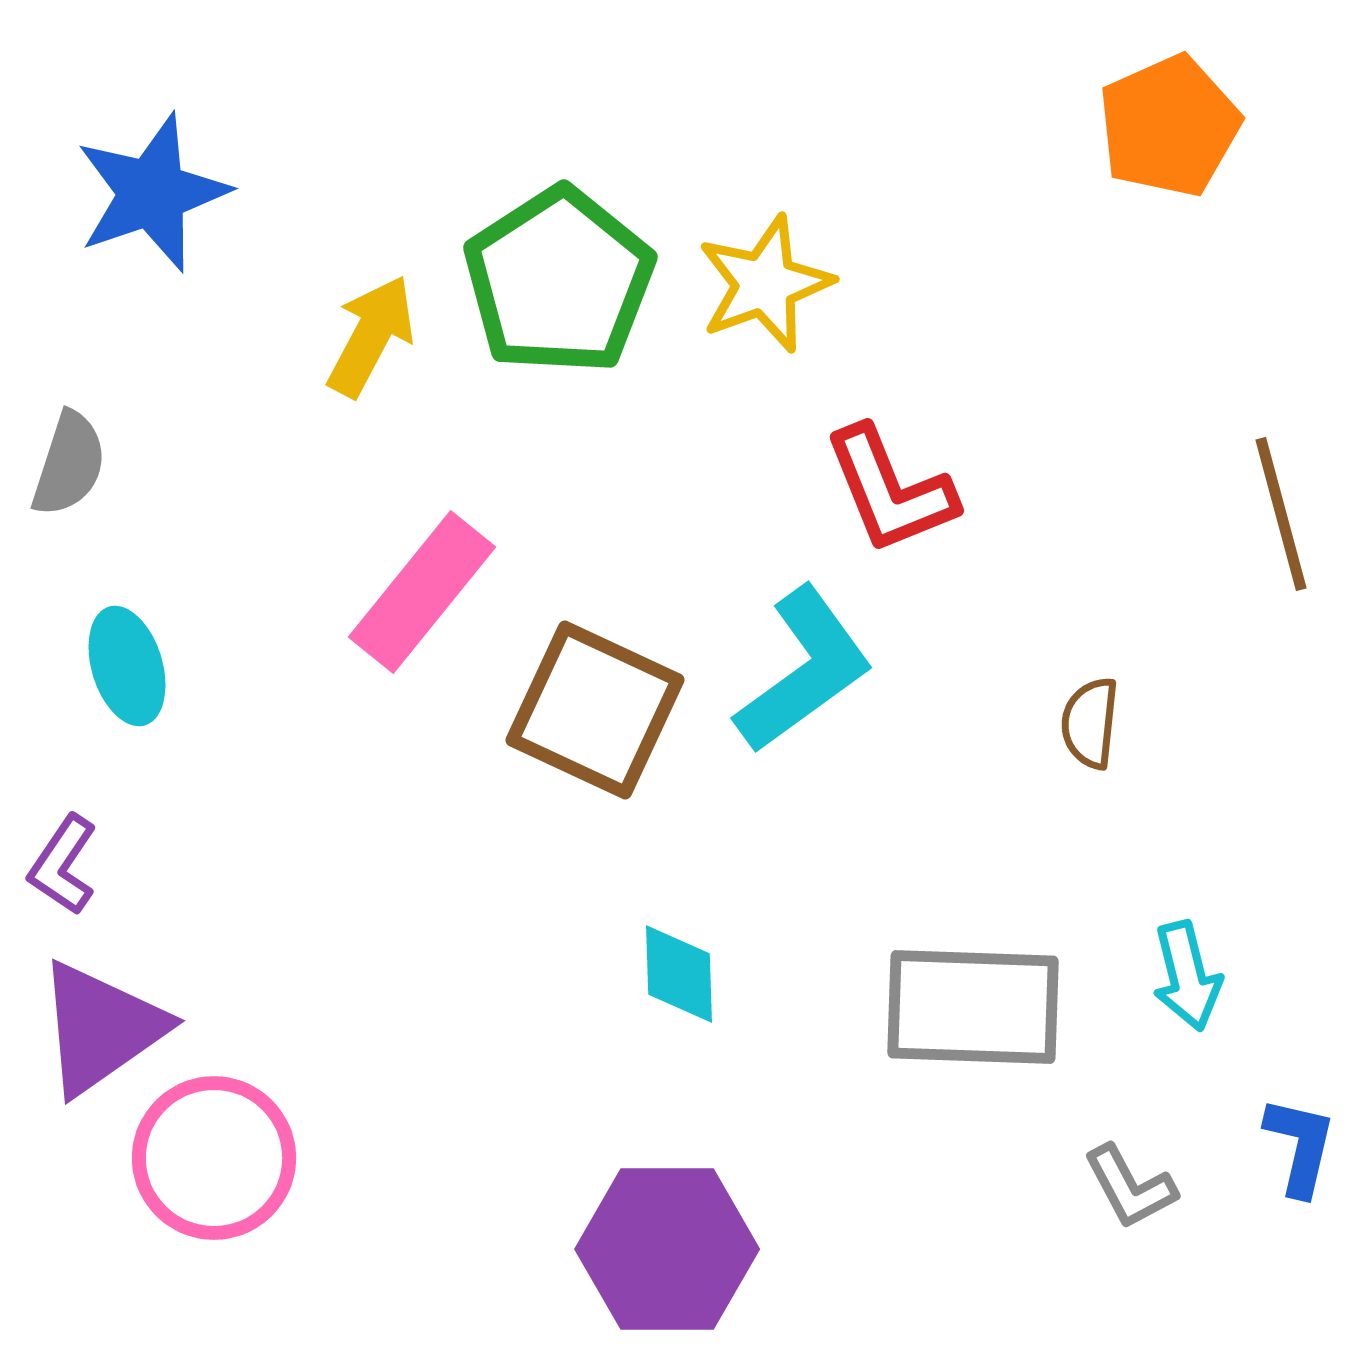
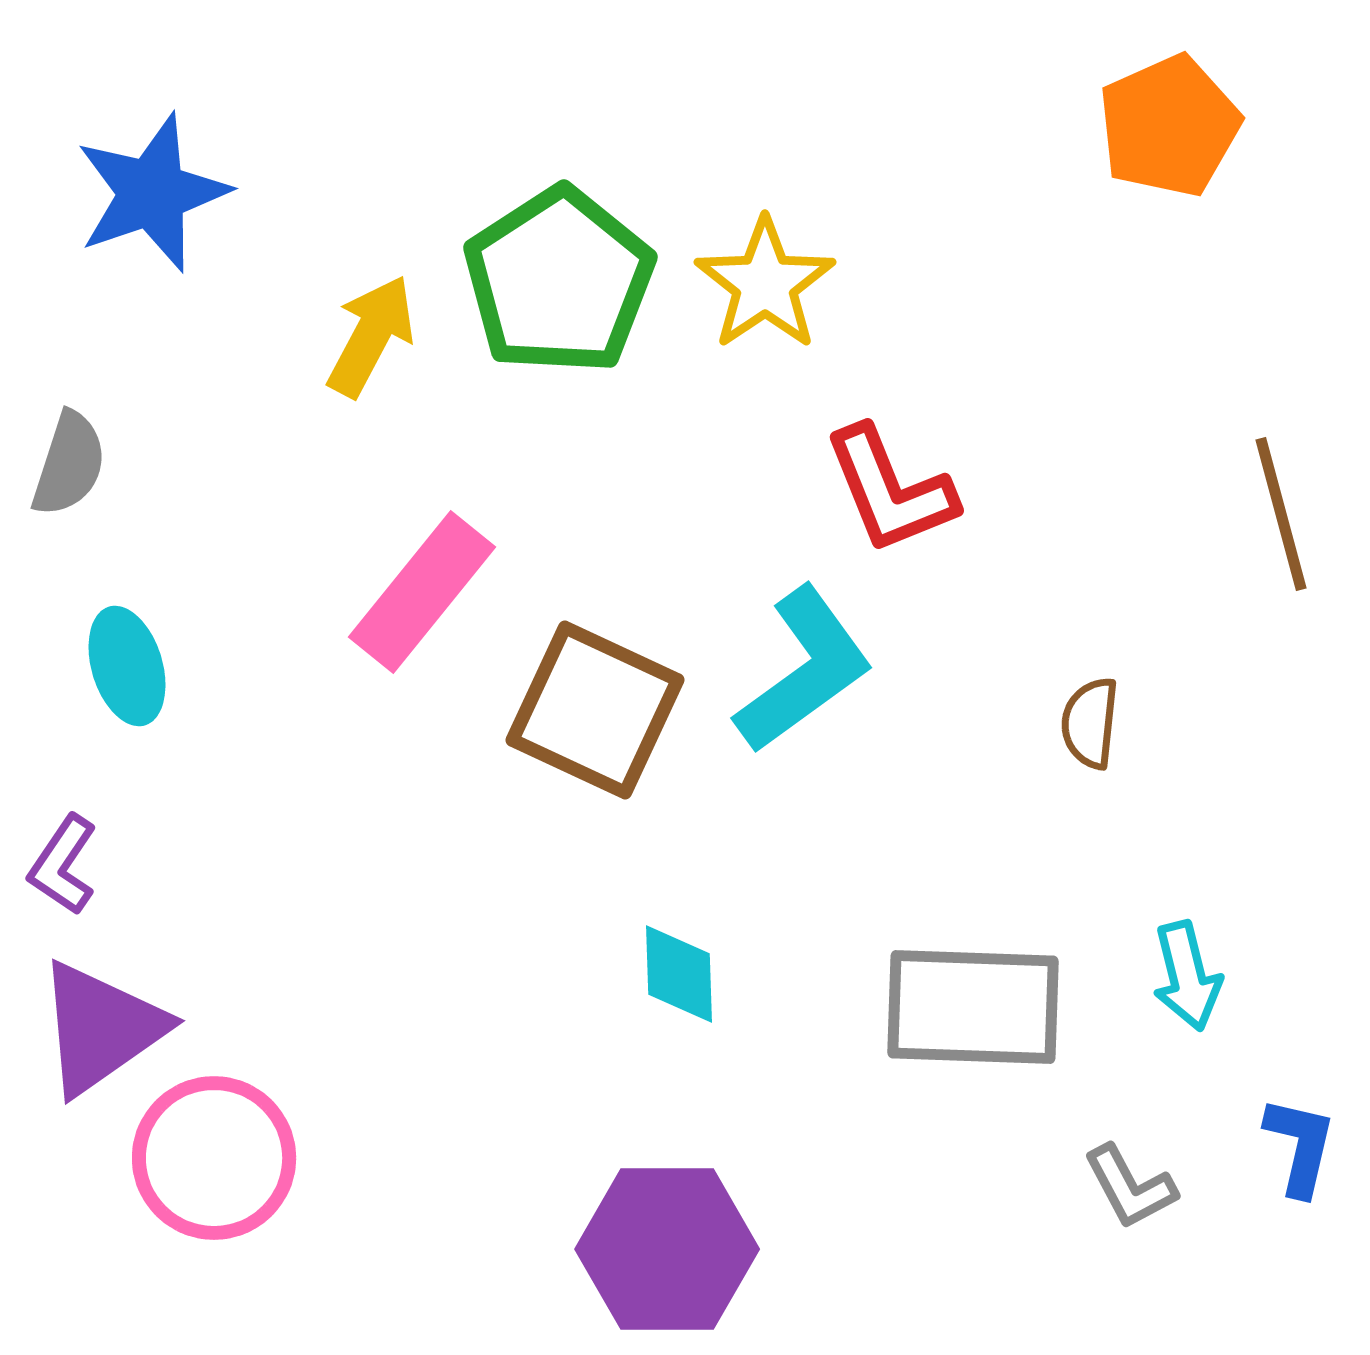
yellow star: rotated 14 degrees counterclockwise
